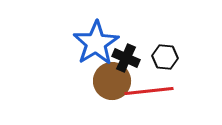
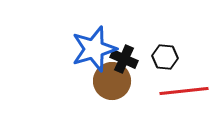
blue star: moved 2 px left, 6 px down; rotated 15 degrees clockwise
black cross: moved 2 px left, 1 px down
red line: moved 35 px right
